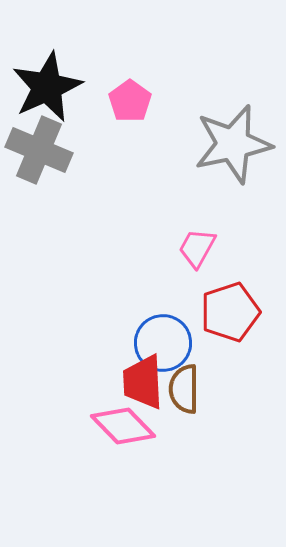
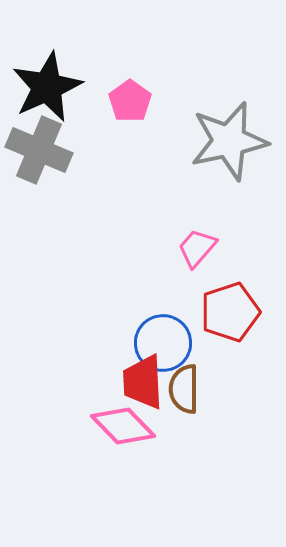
gray star: moved 4 px left, 3 px up
pink trapezoid: rotated 12 degrees clockwise
